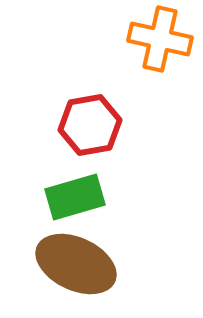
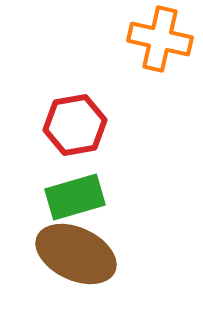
red hexagon: moved 15 px left
brown ellipse: moved 10 px up
